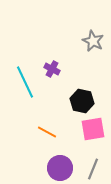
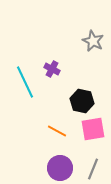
orange line: moved 10 px right, 1 px up
